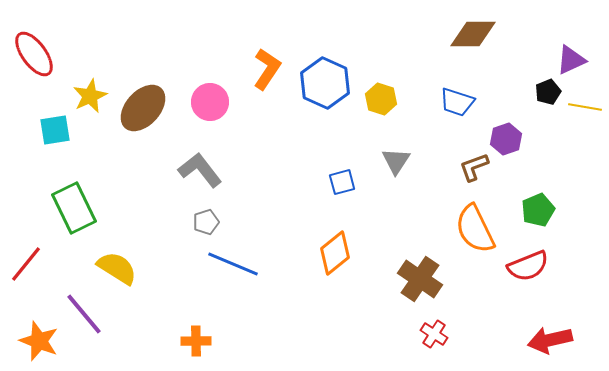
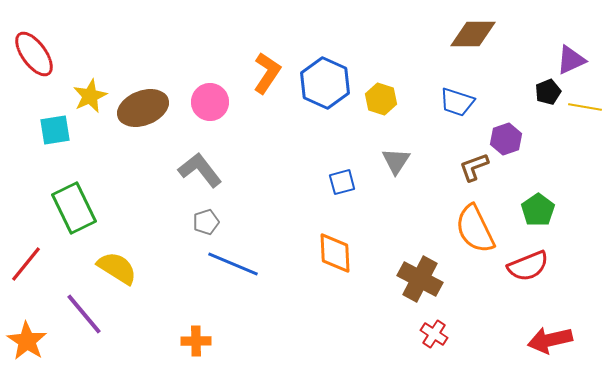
orange L-shape: moved 4 px down
brown ellipse: rotated 27 degrees clockwise
green pentagon: rotated 12 degrees counterclockwise
orange diamond: rotated 54 degrees counterclockwise
brown cross: rotated 6 degrees counterclockwise
orange star: moved 12 px left; rotated 12 degrees clockwise
